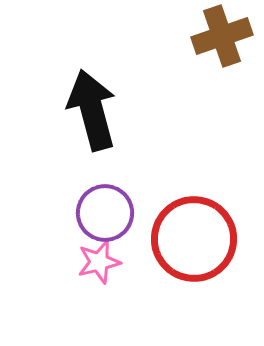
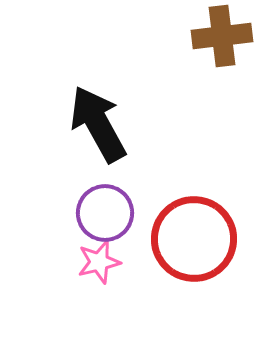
brown cross: rotated 12 degrees clockwise
black arrow: moved 6 px right, 14 px down; rotated 14 degrees counterclockwise
